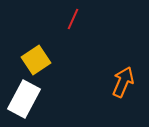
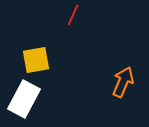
red line: moved 4 px up
yellow square: rotated 24 degrees clockwise
